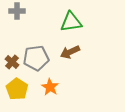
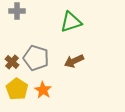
green triangle: rotated 10 degrees counterclockwise
brown arrow: moved 4 px right, 9 px down
gray pentagon: rotated 25 degrees clockwise
orange star: moved 7 px left, 3 px down
